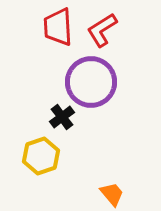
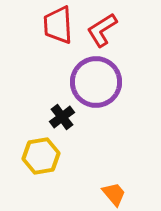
red trapezoid: moved 2 px up
purple circle: moved 5 px right
yellow hexagon: rotated 9 degrees clockwise
orange trapezoid: moved 2 px right
